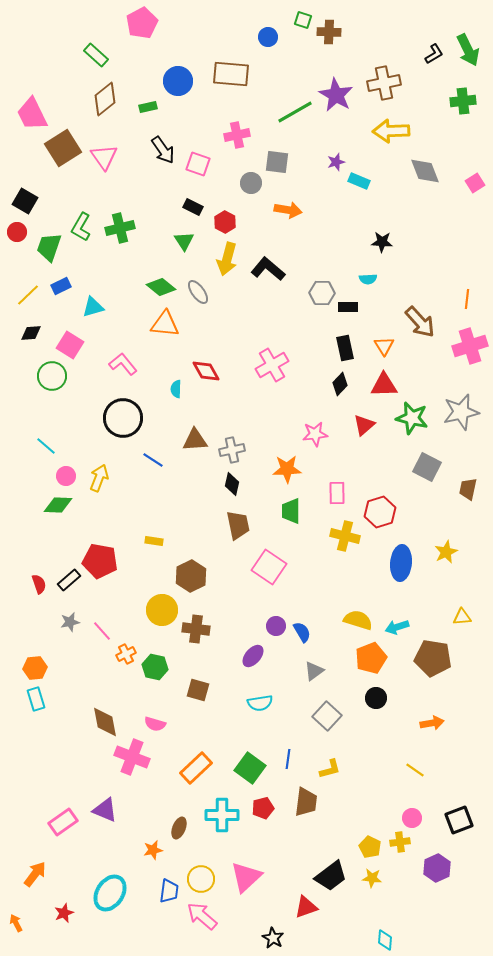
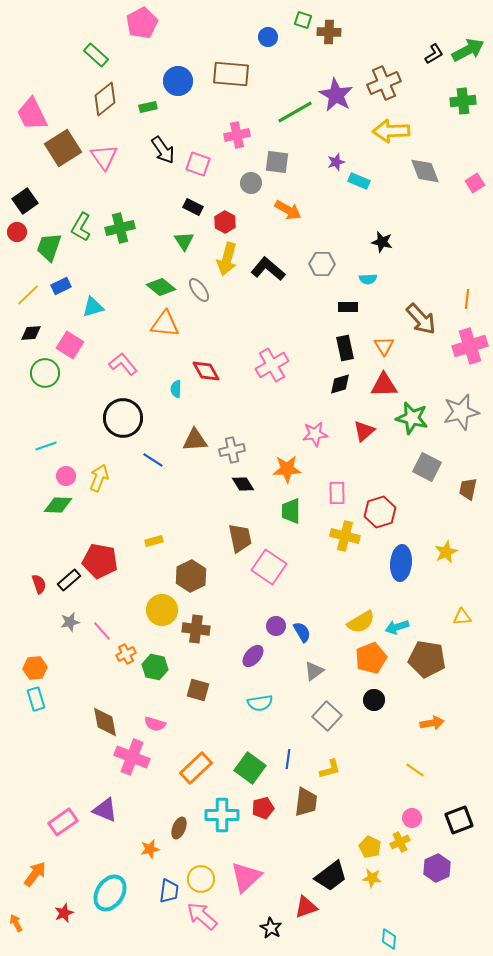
green arrow at (468, 50): rotated 92 degrees counterclockwise
brown cross at (384, 83): rotated 12 degrees counterclockwise
black square at (25, 201): rotated 25 degrees clockwise
orange arrow at (288, 210): rotated 20 degrees clockwise
black star at (382, 242): rotated 10 degrees clockwise
gray ellipse at (198, 292): moved 1 px right, 2 px up
gray hexagon at (322, 293): moved 29 px up
brown arrow at (420, 322): moved 1 px right, 3 px up
green circle at (52, 376): moved 7 px left, 3 px up
black diamond at (340, 384): rotated 30 degrees clockwise
red triangle at (364, 425): moved 6 px down
cyan line at (46, 446): rotated 60 degrees counterclockwise
black diamond at (232, 484): moved 11 px right; rotated 45 degrees counterclockwise
brown trapezoid at (238, 525): moved 2 px right, 13 px down
yellow rectangle at (154, 541): rotated 24 degrees counterclockwise
yellow semicircle at (358, 620): moved 3 px right, 2 px down; rotated 132 degrees clockwise
brown pentagon at (433, 658): moved 6 px left, 1 px down
black circle at (376, 698): moved 2 px left, 2 px down
yellow cross at (400, 842): rotated 18 degrees counterclockwise
orange star at (153, 850): moved 3 px left, 1 px up
black star at (273, 938): moved 2 px left, 10 px up
cyan diamond at (385, 940): moved 4 px right, 1 px up
